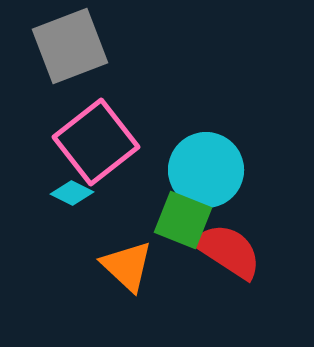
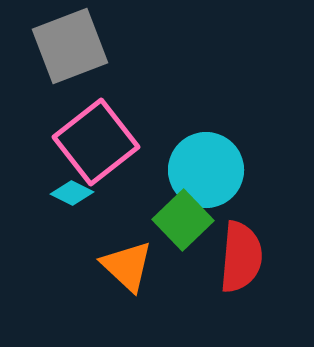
green square: rotated 24 degrees clockwise
red semicircle: moved 13 px right, 6 px down; rotated 62 degrees clockwise
